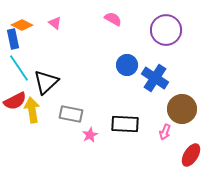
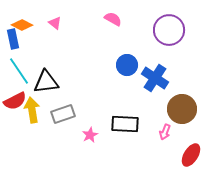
purple circle: moved 3 px right
cyan line: moved 3 px down
black triangle: rotated 36 degrees clockwise
gray rectangle: moved 8 px left; rotated 30 degrees counterclockwise
